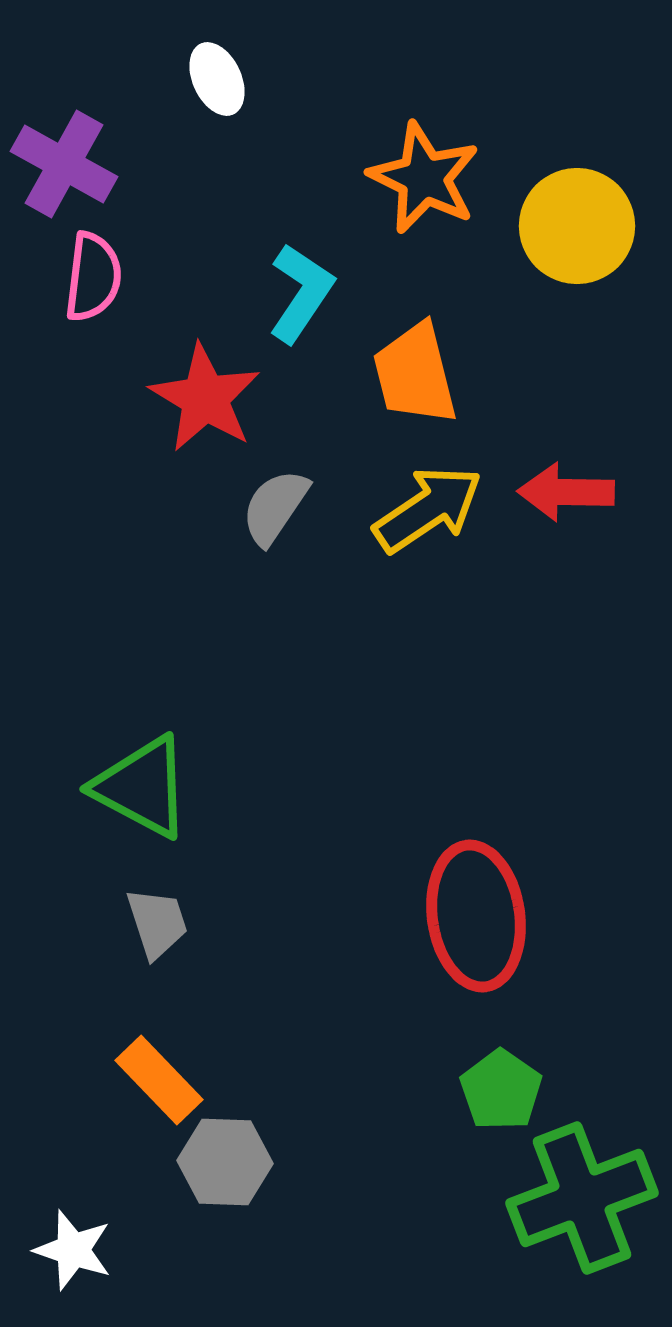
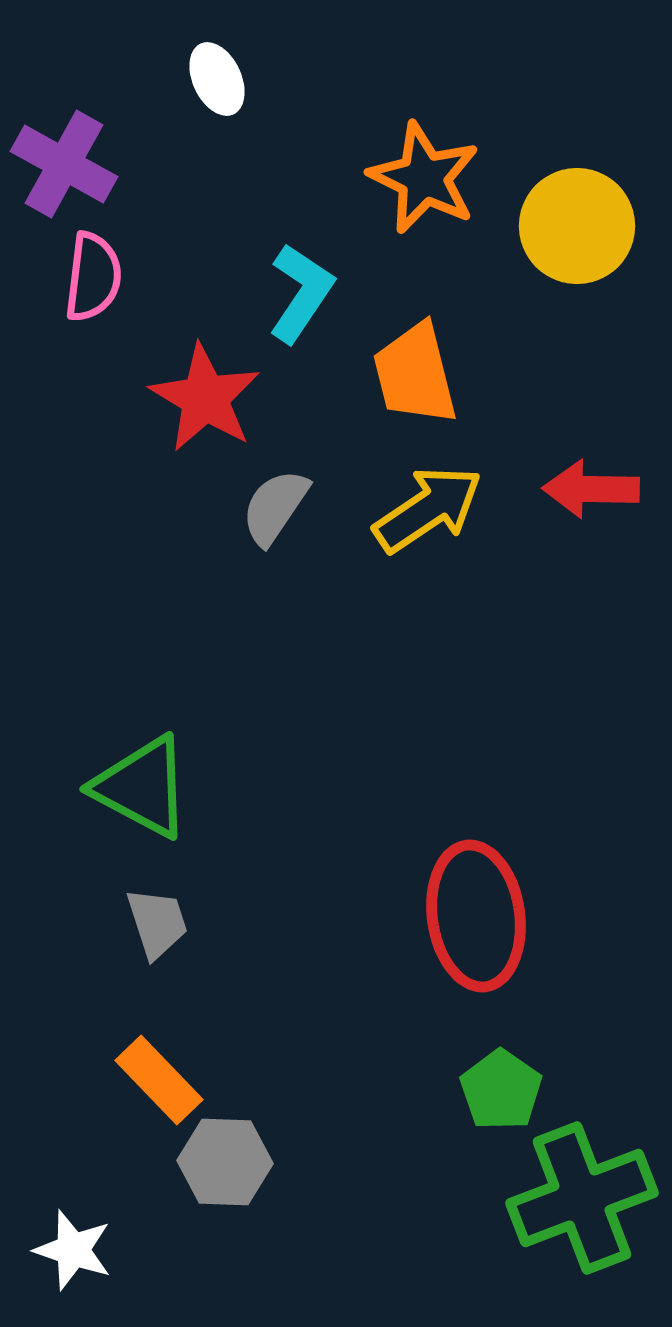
red arrow: moved 25 px right, 3 px up
